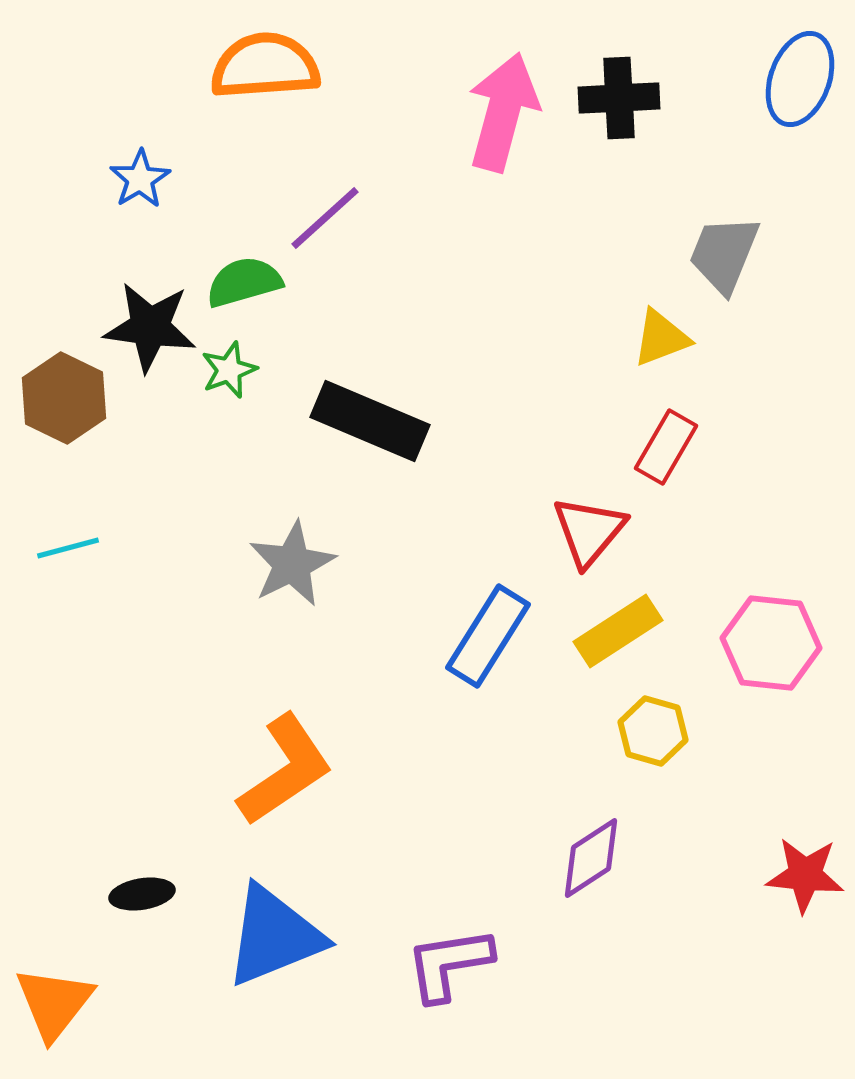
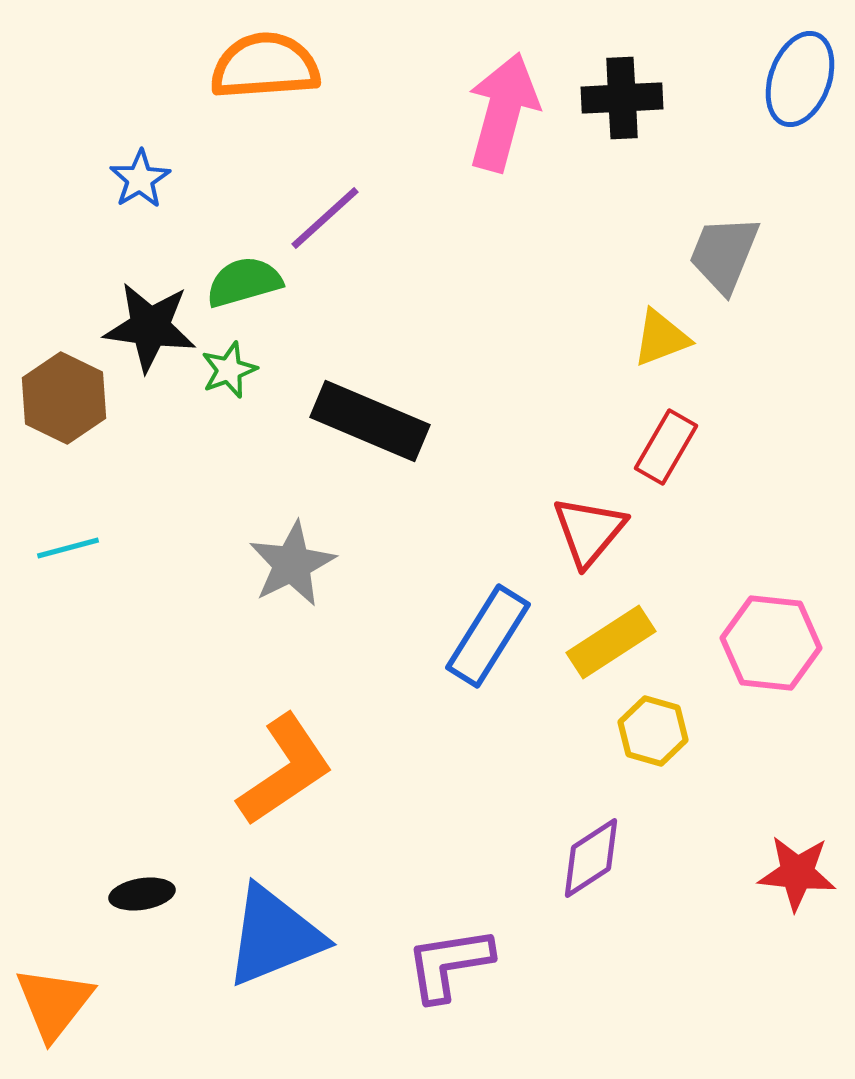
black cross: moved 3 px right
yellow rectangle: moved 7 px left, 11 px down
red star: moved 8 px left, 2 px up
